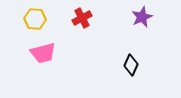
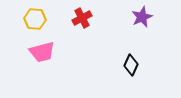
pink trapezoid: moved 1 px left, 1 px up
